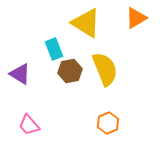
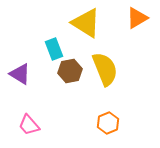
orange triangle: moved 1 px right
